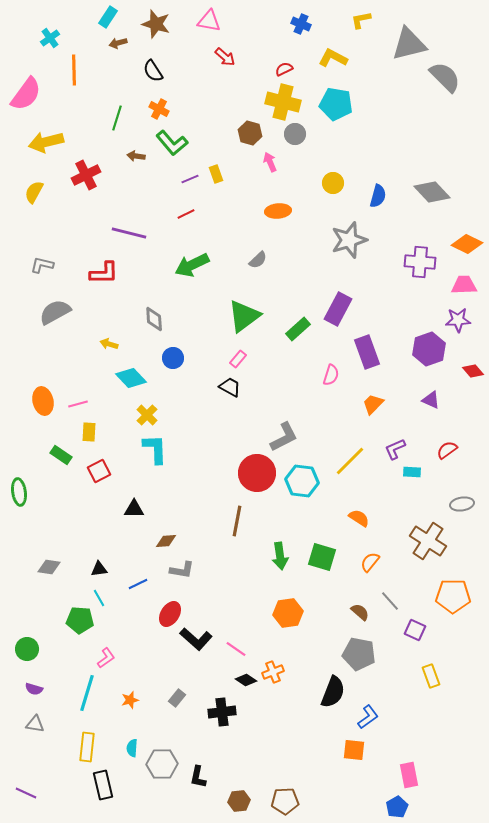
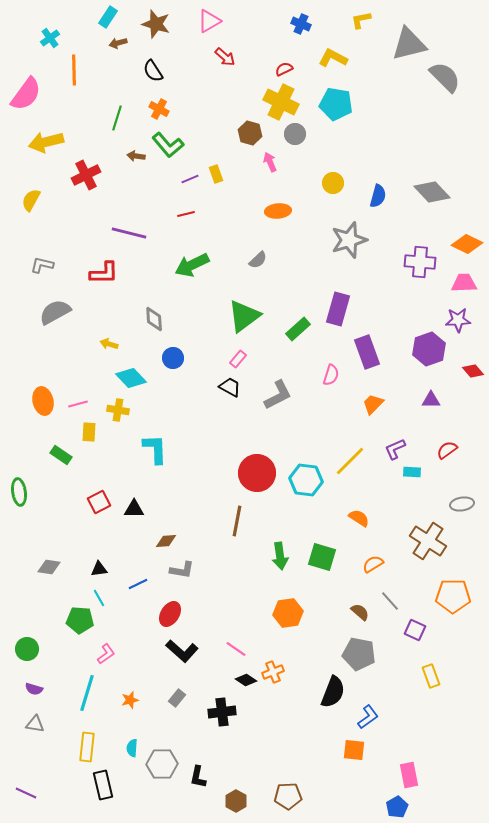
pink triangle at (209, 21): rotated 40 degrees counterclockwise
yellow cross at (283, 102): moved 2 px left; rotated 12 degrees clockwise
green L-shape at (172, 143): moved 4 px left, 2 px down
yellow semicircle at (34, 192): moved 3 px left, 8 px down
red line at (186, 214): rotated 12 degrees clockwise
pink trapezoid at (464, 285): moved 2 px up
purple rectangle at (338, 309): rotated 12 degrees counterclockwise
purple triangle at (431, 400): rotated 24 degrees counterclockwise
yellow cross at (147, 415): moved 29 px left, 5 px up; rotated 35 degrees counterclockwise
gray L-shape at (284, 437): moved 6 px left, 42 px up
red square at (99, 471): moved 31 px down
cyan hexagon at (302, 481): moved 4 px right, 1 px up
orange semicircle at (370, 562): moved 3 px right, 2 px down; rotated 20 degrees clockwise
black L-shape at (196, 639): moved 14 px left, 12 px down
pink L-shape at (106, 658): moved 4 px up
brown hexagon at (239, 801): moved 3 px left; rotated 25 degrees counterclockwise
brown pentagon at (285, 801): moved 3 px right, 5 px up
